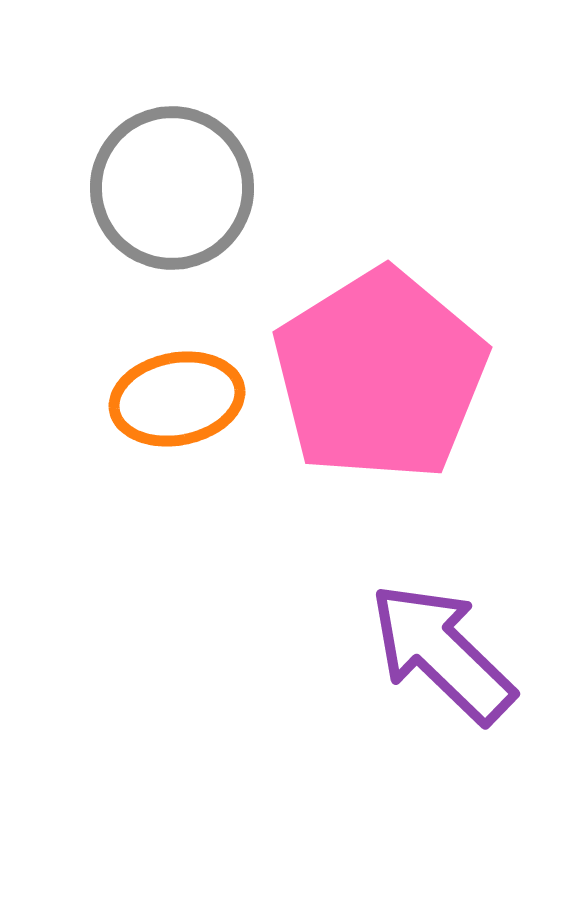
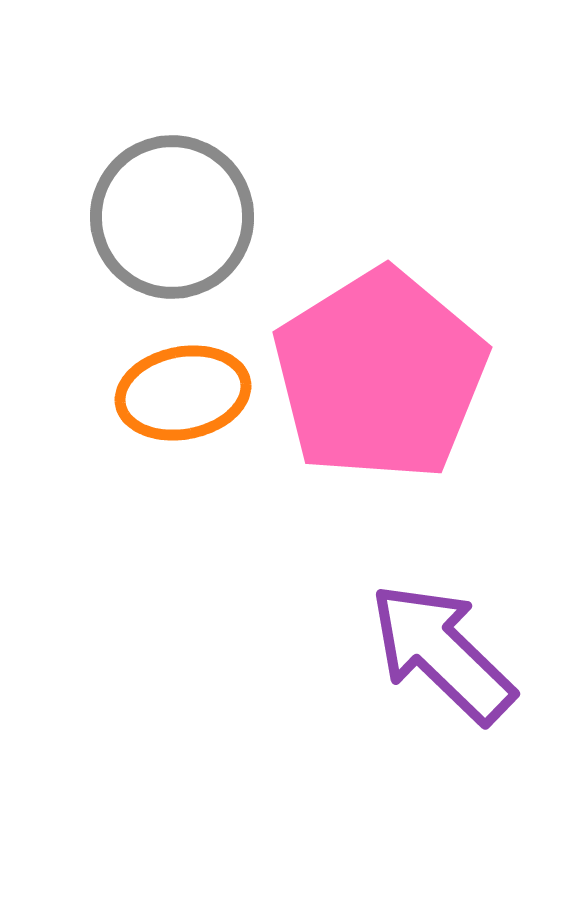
gray circle: moved 29 px down
orange ellipse: moved 6 px right, 6 px up
